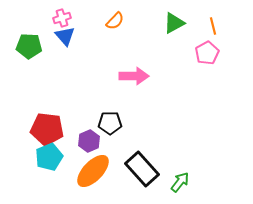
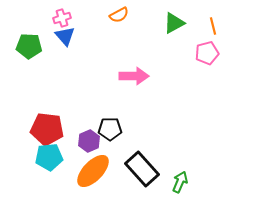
orange semicircle: moved 4 px right, 6 px up; rotated 18 degrees clockwise
pink pentagon: rotated 15 degrees clockwise
black pentagon: moved 6 px down
cyan pentagon: rotated 16 degrees clockwise
green arrow: rotated 15 degrees counterclockwise
